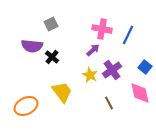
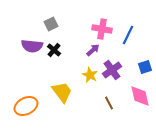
black cross: moved 2 px right, 7 px up
blue square: rotated 32 degrees clockwise
pink diamond: moved 3 px down
